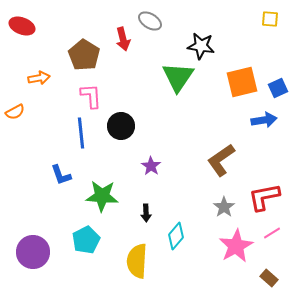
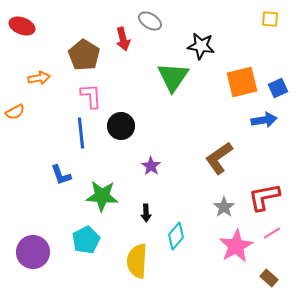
green triangle: moved 5 px left
brown L-shape: moved 2 px left, 2 px up
